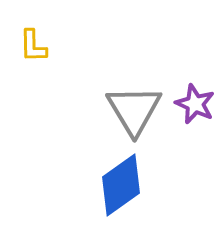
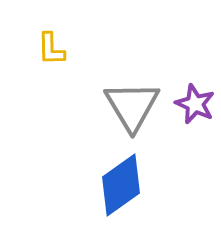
yellow L-shape: moved 18 px right, 3 px down
gray triangle: moved 2 px left, 4 px up
